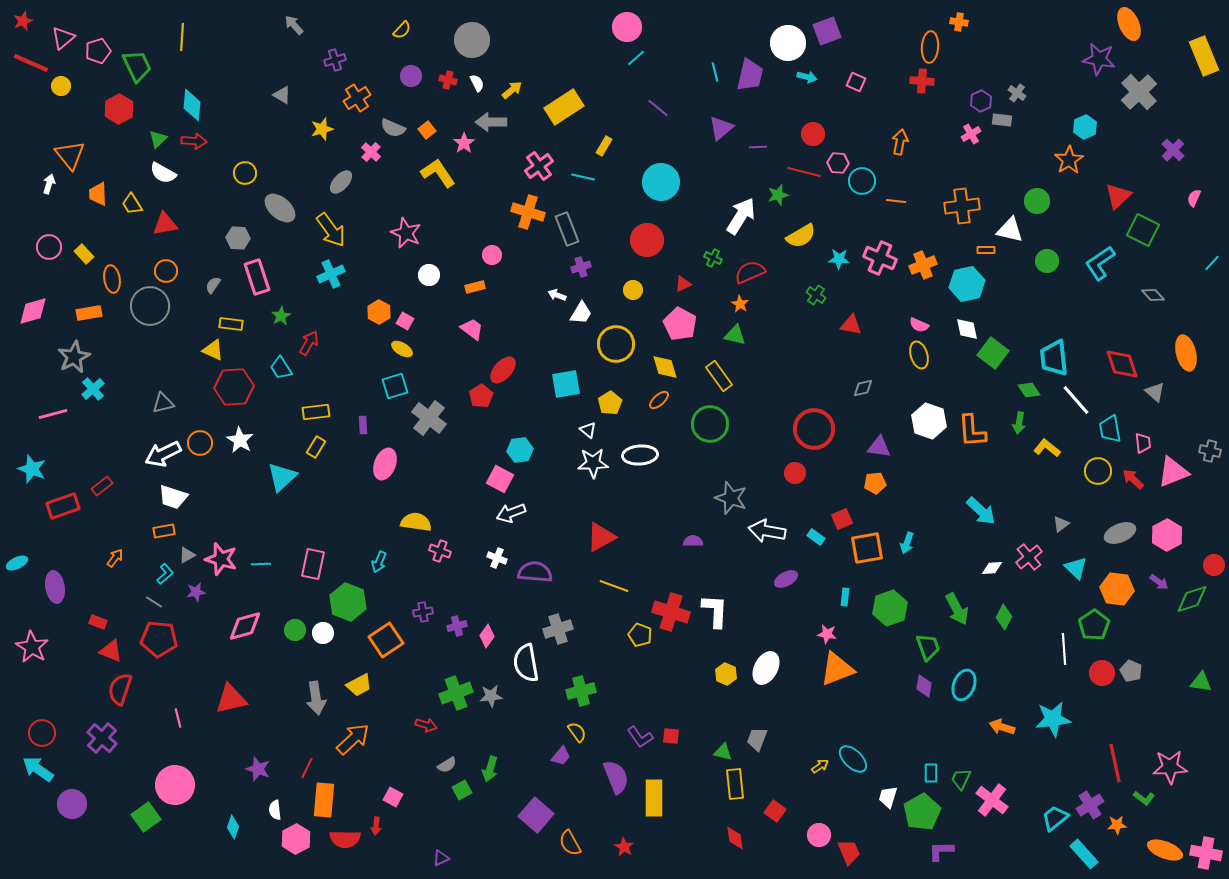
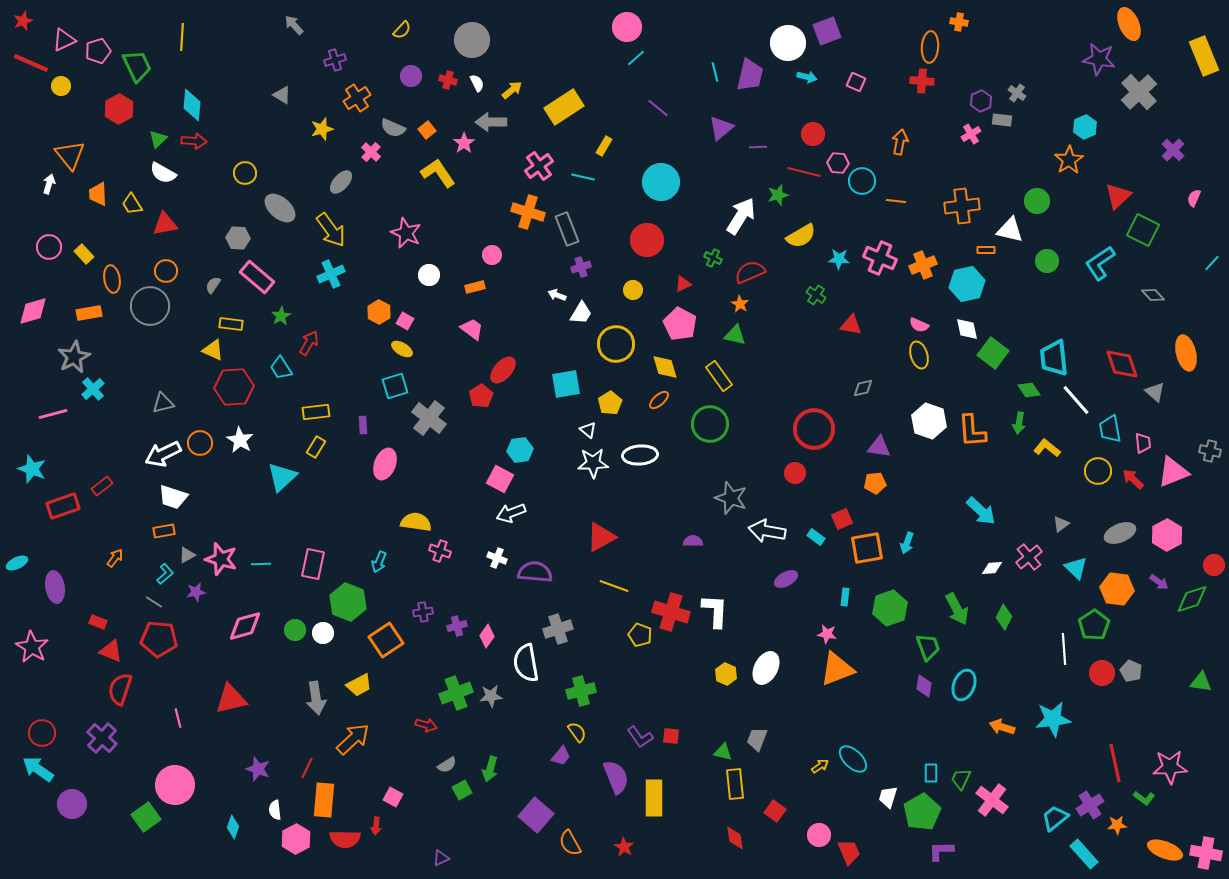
pink triangle at (63, 38): moved 1 px right, 2 px down; rotated 15 degrees clockwise
pink rectangle at (257, 277): rotated 32 degrees counterclockwise
